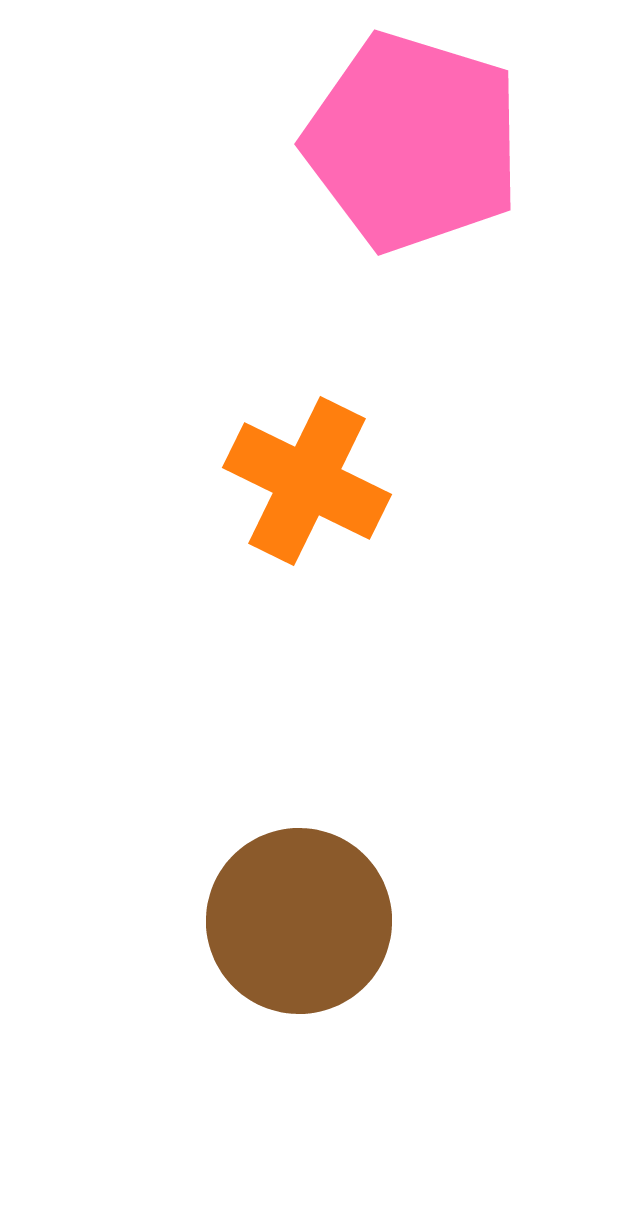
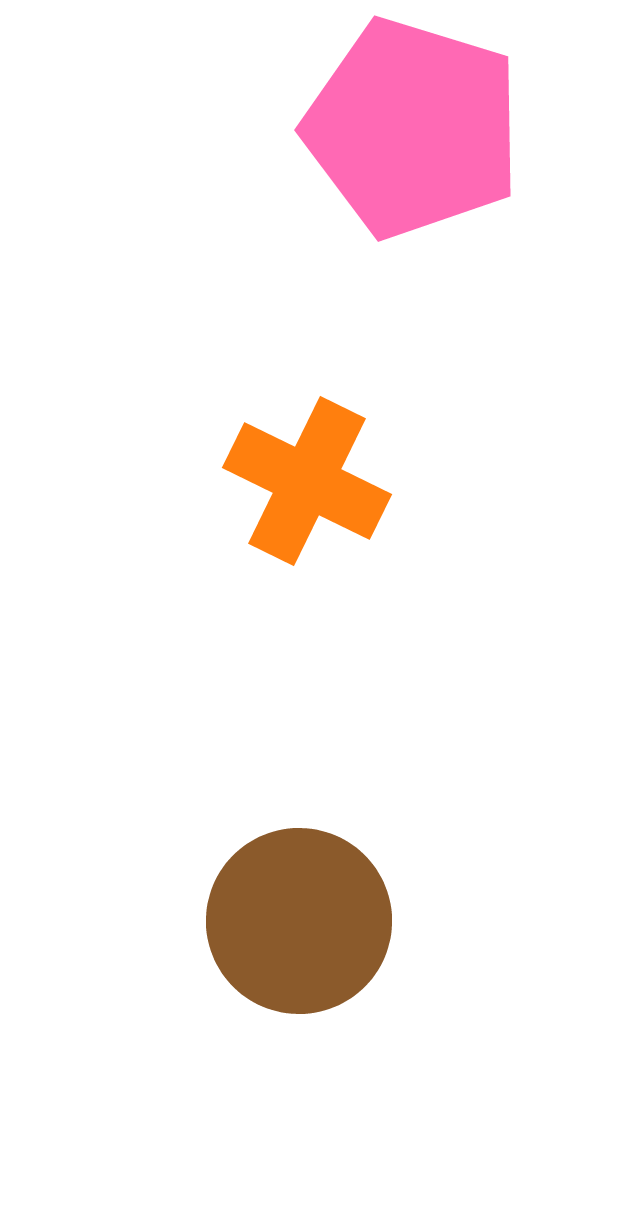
pink pentagon: moved 14 px up
